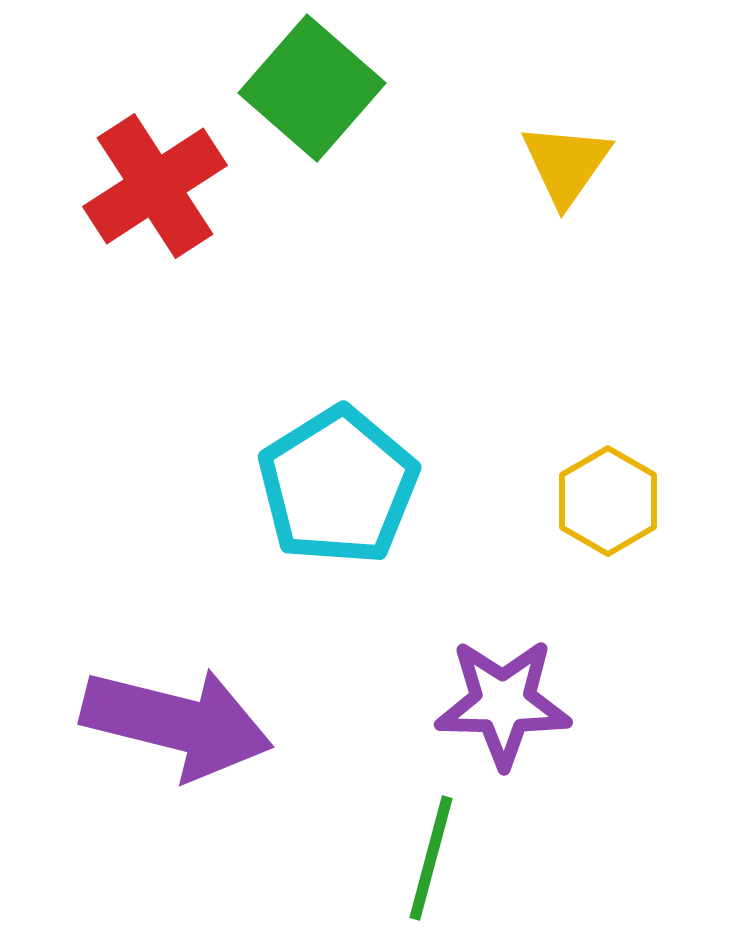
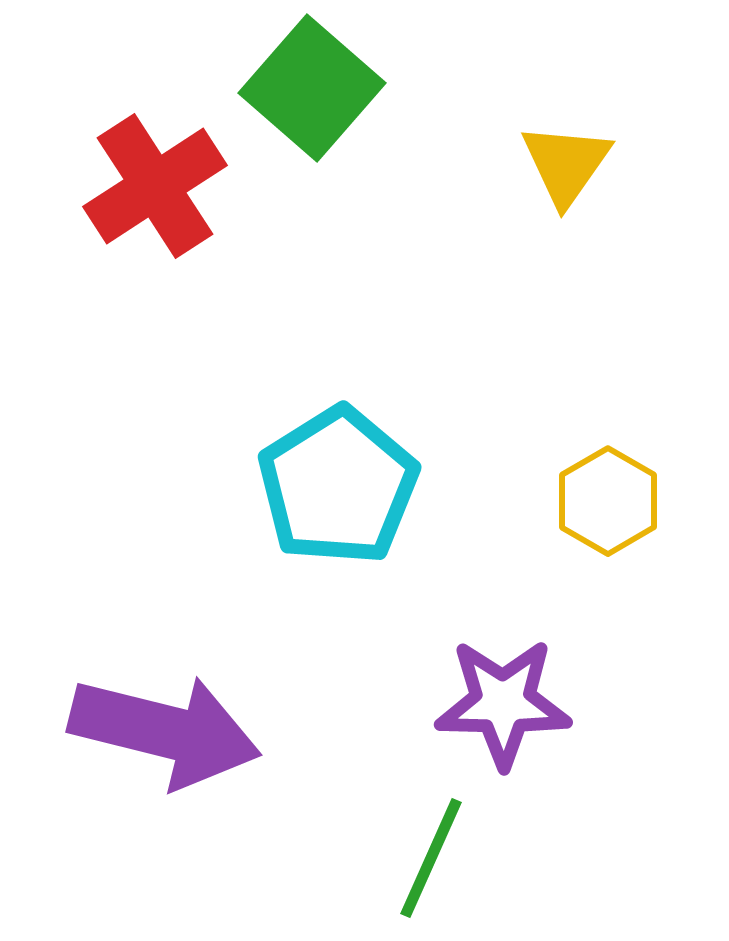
purple arrow: moved 12 px left, 8 px down
green line: rotated 9 degrees clockwise
